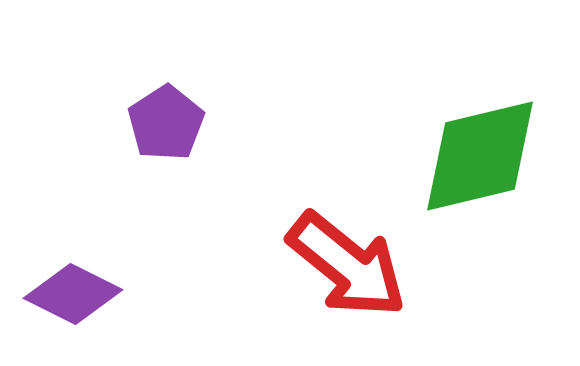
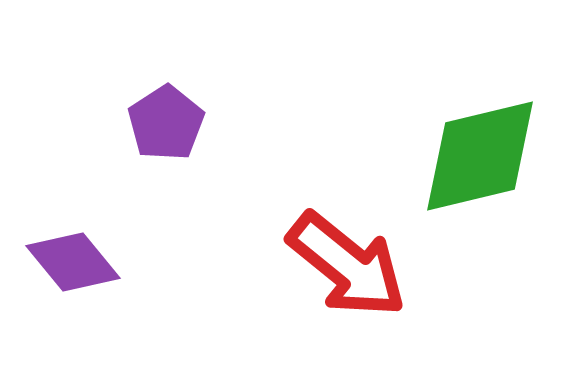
purple diamond: moved 32 px up; rotated 24 degrees clockwise
